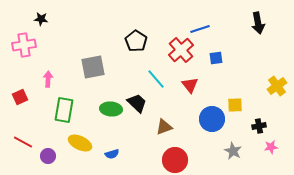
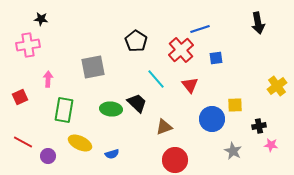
pink cross: moved 4 px right
pink star: moved 2 px up; rotated 16 degrees clockwise
